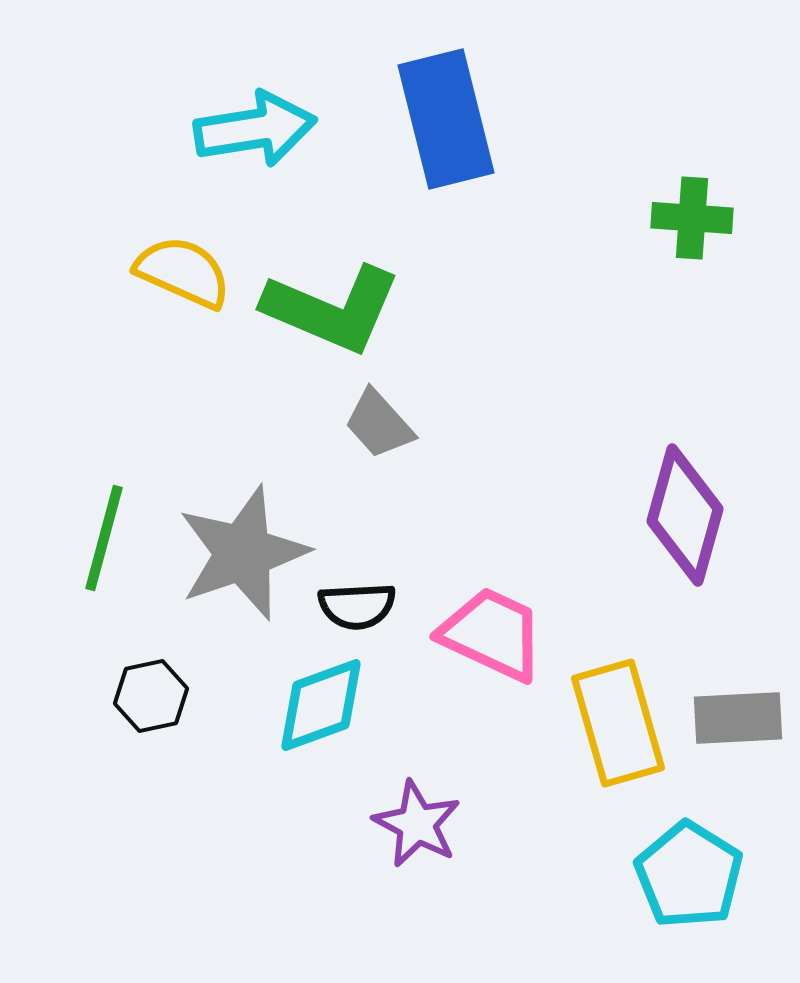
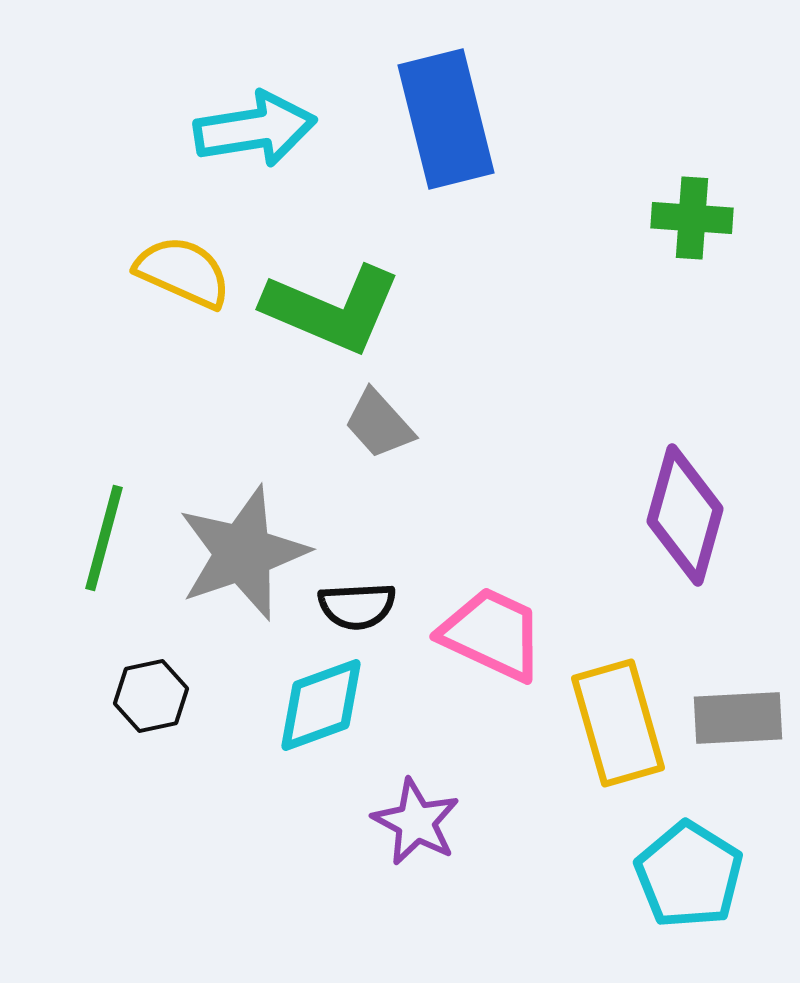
purple star: moved 1 px left, 2 px up
